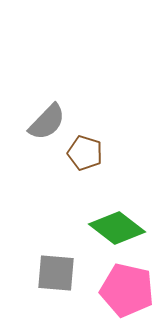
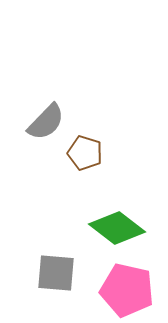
gray semicircle: moved 1 px left
